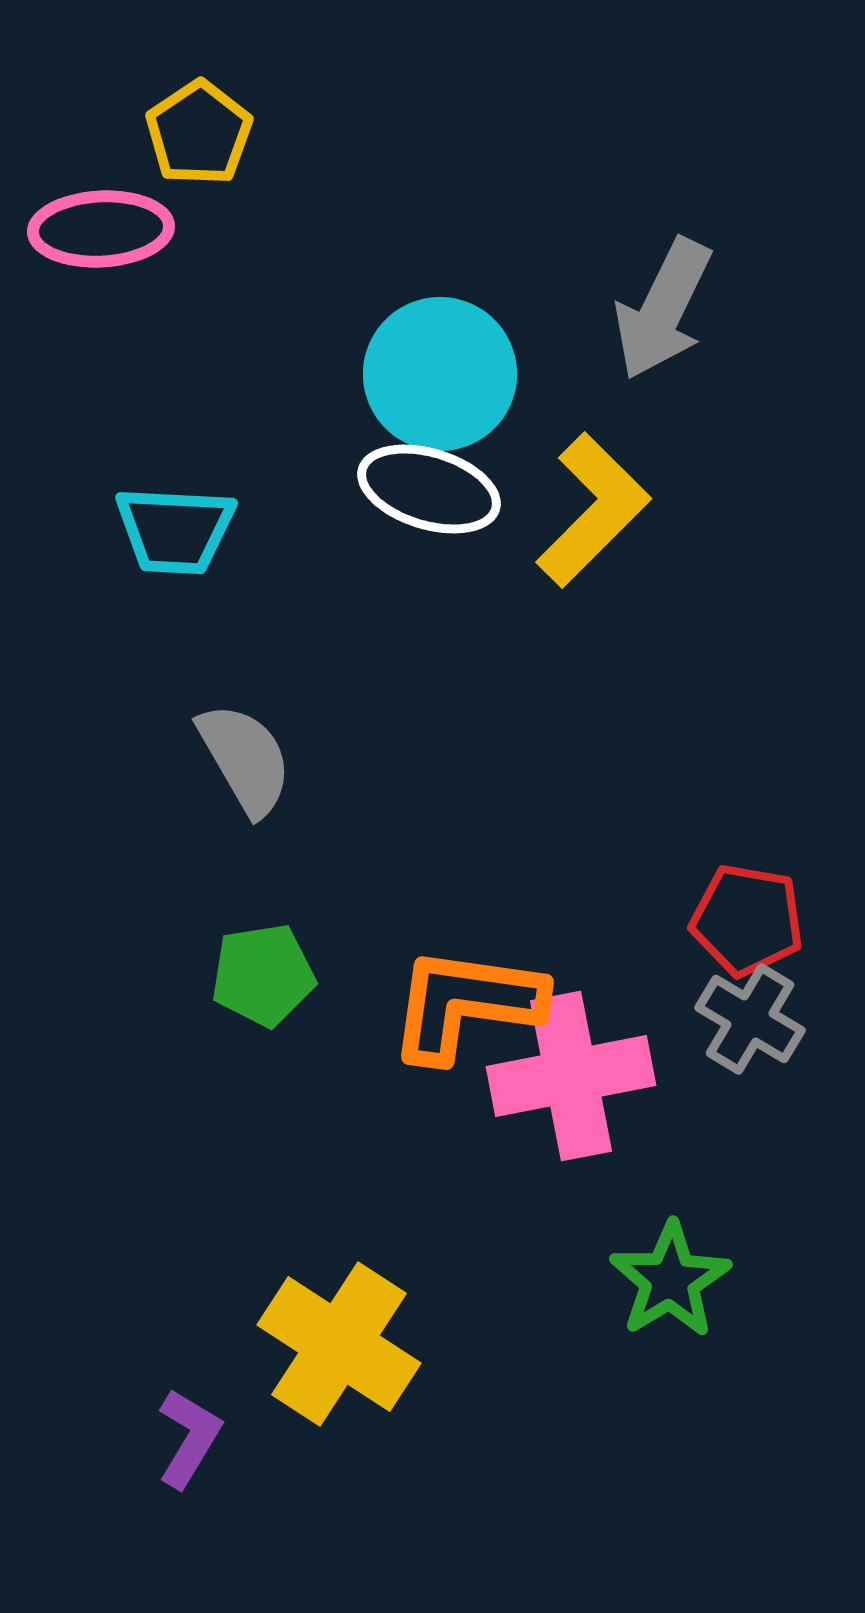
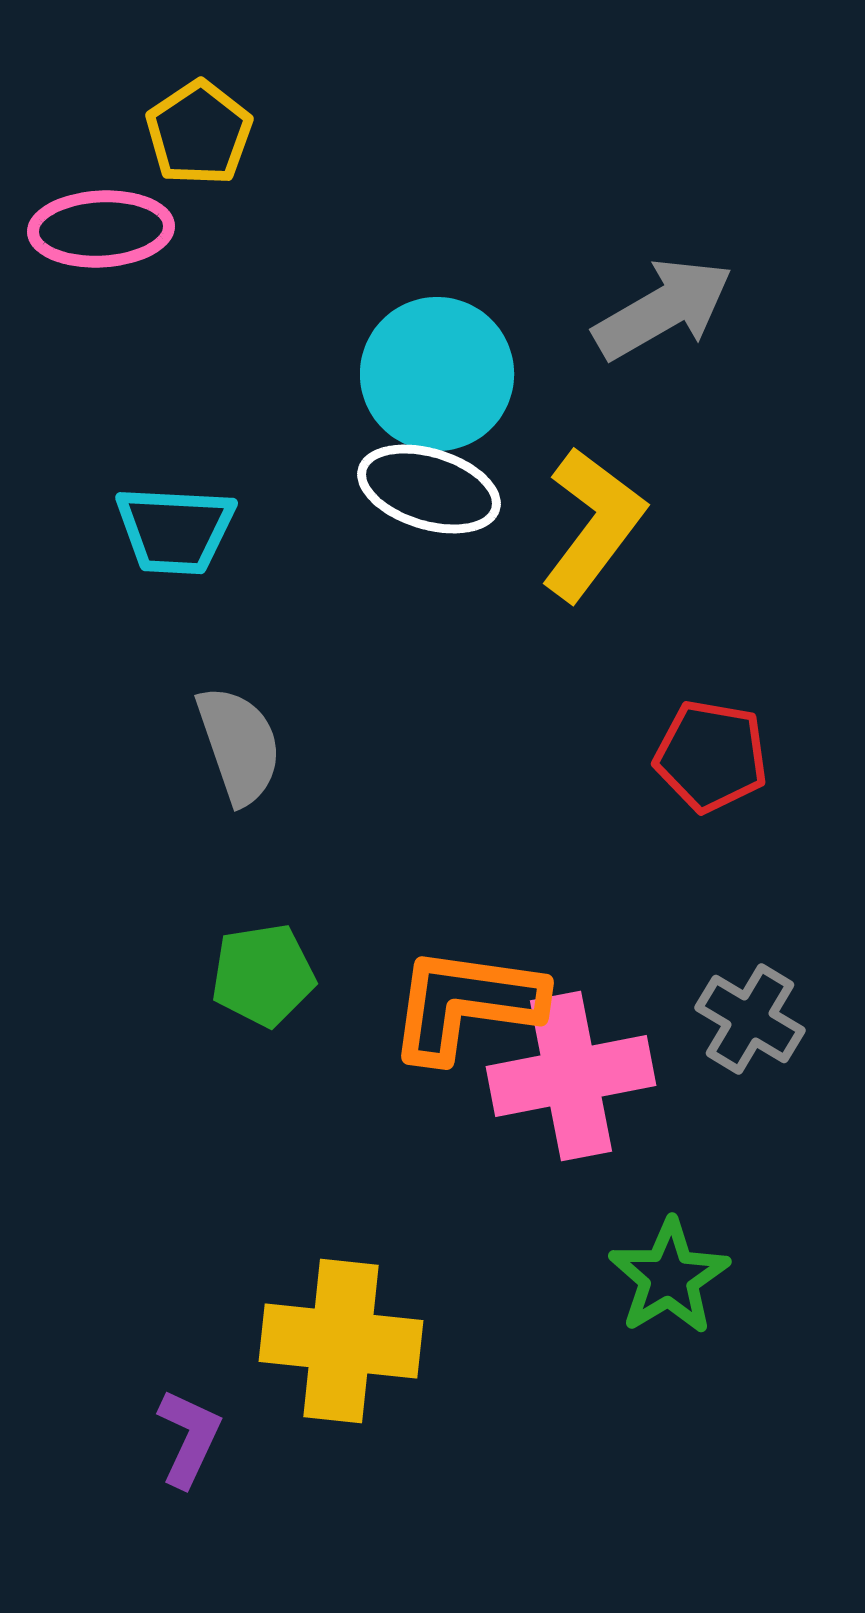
gray arrow: rotated 146 degrees counterclockwise
cyan circle: moved 3 px left
yellow L-shape: moved 14 px down; rotated 8 degrees counterclockwise
gray semicircle: moved 6 px left, 14 px up; rotated 11 degrees clockwise
red pentagon: moved 36 px left, 164 px up
green star: moved 1 px left, 3 px up
yellow cross: moved 2 px right, 3 px up; rotated 27 degrees counterclockwise
purple L-shape: rotated 6 degrees counterclockwise
